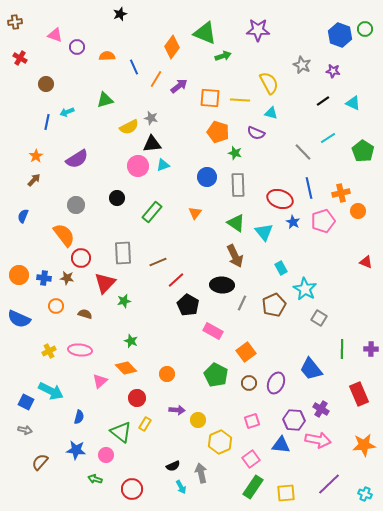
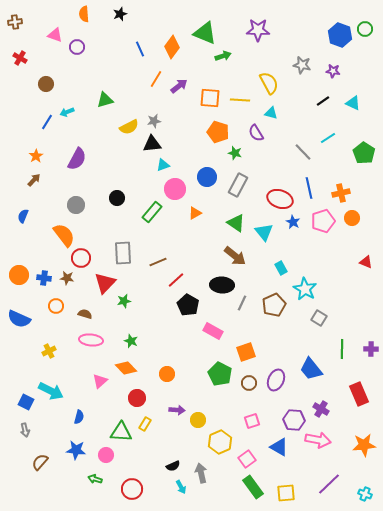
orange semicircle at (107, 56): moved 23 px left, 42 px up; rotated 91 degrees counterclockwise
gray star at (302, 65): rotated 12 degrees counterclockwise
blue line at (134, 67): moved 6 px right, 18 px up
gray star at (151, 118): moved 3 px right, 3 px down; rotated 24 degrees counterclockwise
blue line at (47, 122): rotated 21 degrees clockwise
purple semicircle at (256, 133): rotated 36 degrees clockwise
green pentagon at (363, 151): moved 1 px right, 2 px down
purple semicircle at (77, 159): rotated 30 degrees counterclockwise
pink circle at (138, 166): moved 37 px right, 23 px down
gray rectangle at (238, 185): rotated 30 degrees clockwise
orange circle at (358, 211): moved 6 px left, 7 px down
orange triangle at (195, 213): rotated 24 degrees clockwise
brown arrow at (235, 256): rotated 25 degrees counterclockwise
pink ellipse at (80, 350): moved 11 px right, 10 px up
orange square at (246, 352): rotated 18 degrees clockwise
green pentagon at (216, 375): moved 4 px right, 1 px up
purple ellipse at (276, 383): moved 3 px up
gray arrow at (25, 430): rotated 64 degrees clockwise
green triangle at (121, 432): rotated 35 degrees counterclockwise
blue triangle at (281, 445): moved 2 px left, 2 px down; rotated 24 degrees clockwise
pink square at (251, 459): moved 4 px left
green rectangle at (253, 487): rotated 70 degrees counterclockwise
